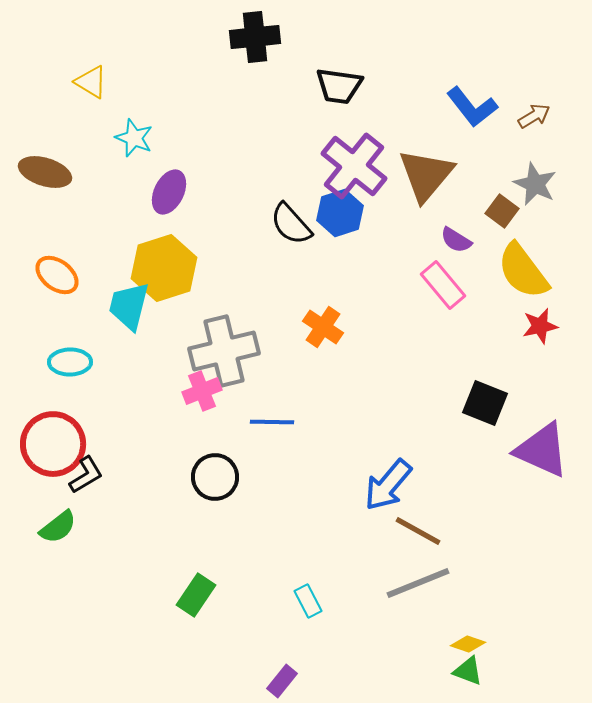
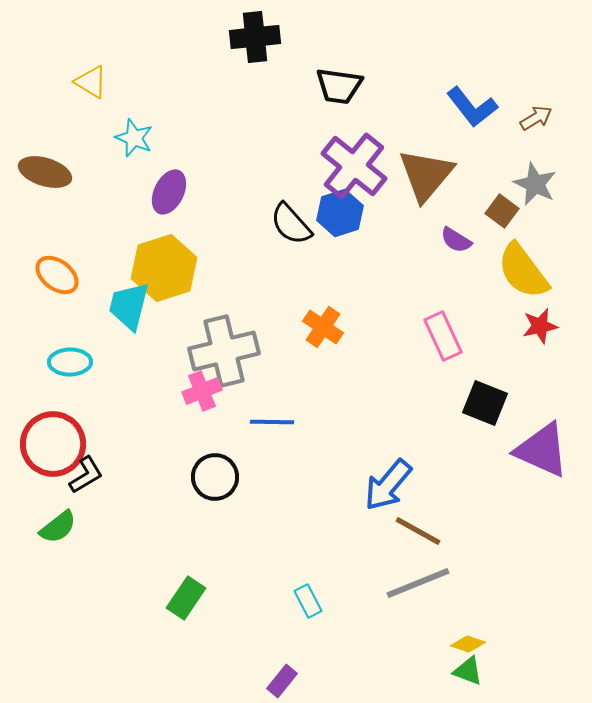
brown arrow: moved 2 px right, 2 px down
pink rectangle: moved 51 px down; rotated 15 degrees clockwise
green rectangle: moved 10 px left, 3 px down
